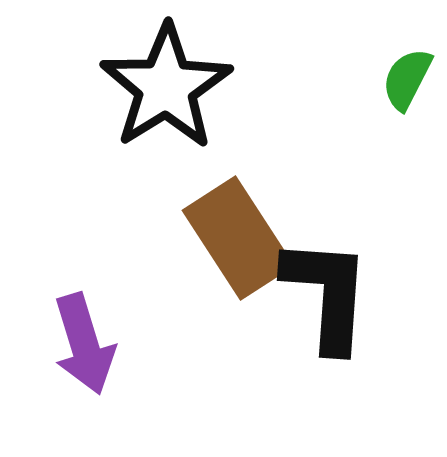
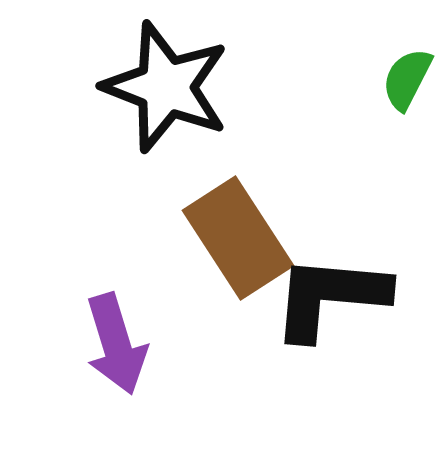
black star: rotated 19 degrees counterclockwise
black L-shape: moved 3 px right, 3 px down; rotated 89 degrees counterclockwise
purple arrow: moved 32 px right
